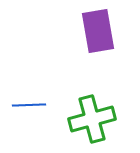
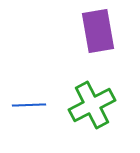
green cross: moved 14 px up; rotated 12 degrees counterclockwise
